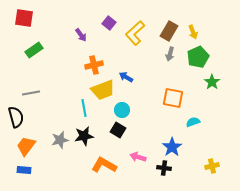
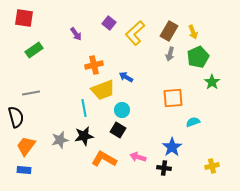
purple arrow: moved 5 px left, 1 px up
orange square: rotated 15 degrees counterclockwise
orange L-shape: moved 6 px up
